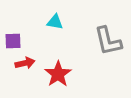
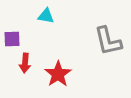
cyan triangle: moved 9 px left, 6 px up
purple square: moved 1 px left, 2 px up
red arrow: rotated 108 degrees clockwise
